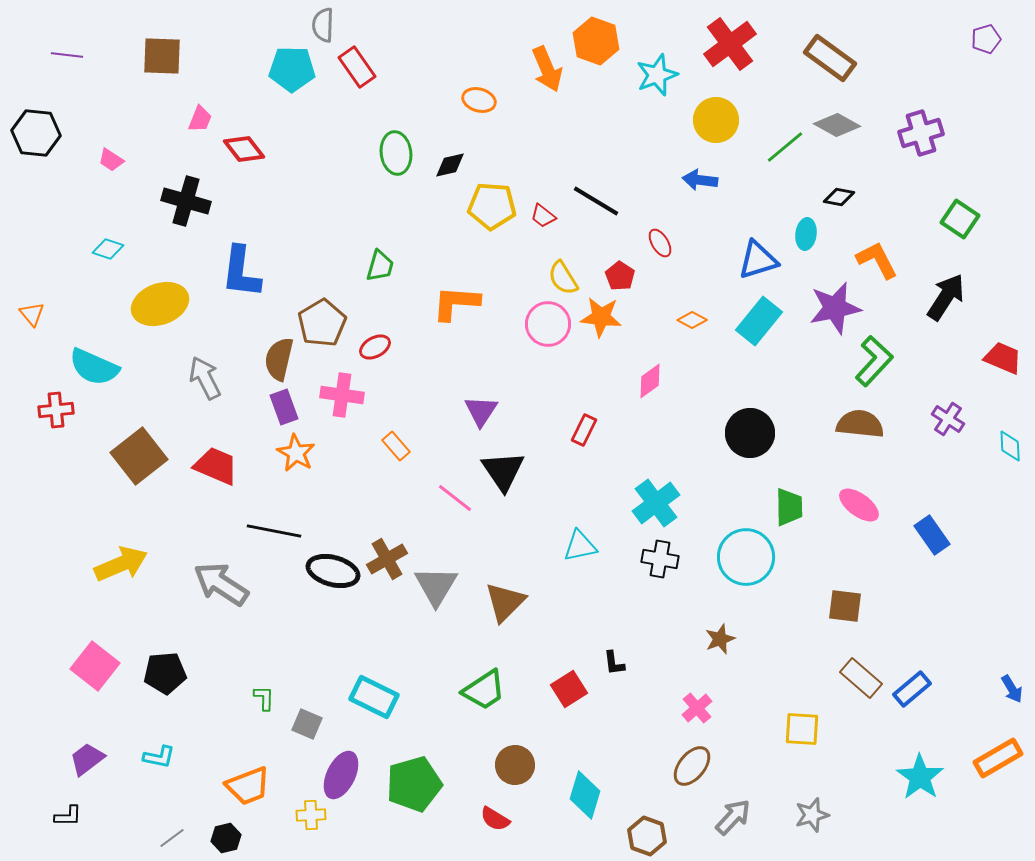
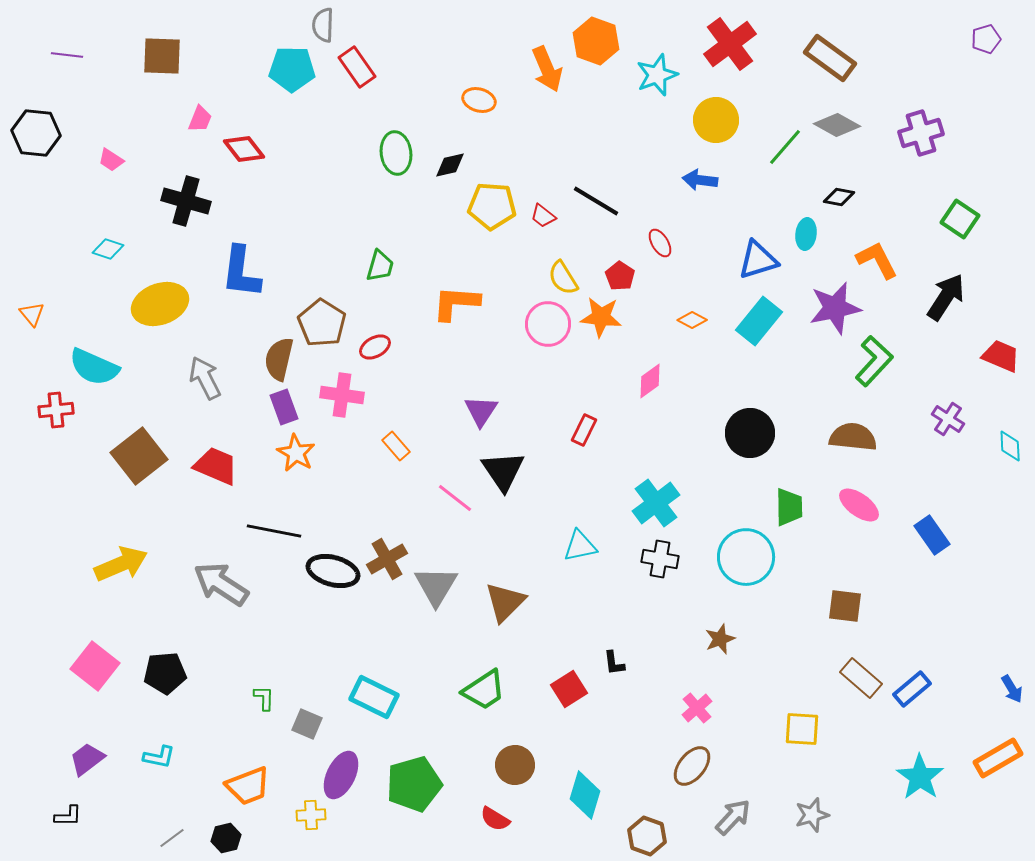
green line at (785, 147): rotated 9 degrees counterclockwise
brown pentagon at (322, 323): rotated 9 degrees counterclockwise
red trapezoid at (1003, 358): moved 2 px left, 2 px up
brown semicircle at (860, 424): moved 7 px left, 13 px down
